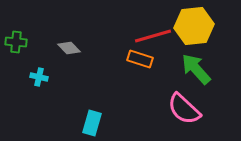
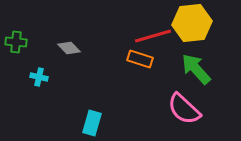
yellow hexagon: moved 2 px left, 3 px up
